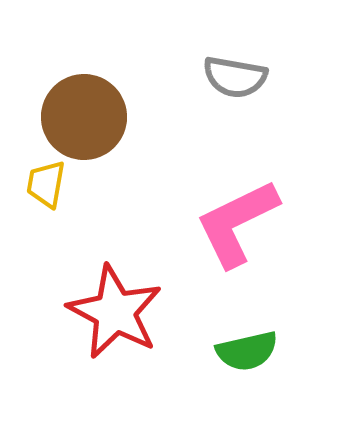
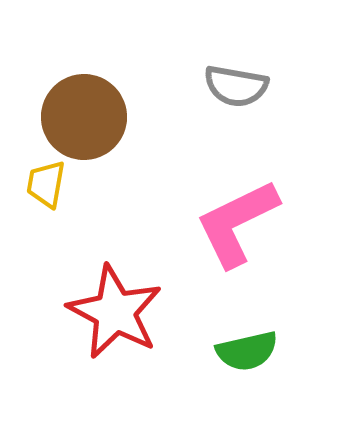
gray semicircle: moved 1 px right, 9 px down
